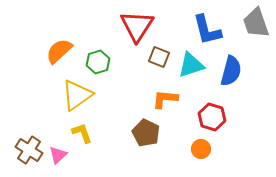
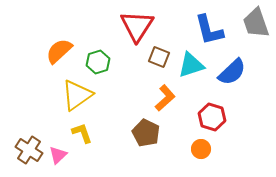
blue L-shape: moved 2 px right
blue semicircle: moved 1 px right, 1 px down; rotated 32 degrees clockwise
orange L-shape: moved 1 px up; rotated 132 degrees clockwise
